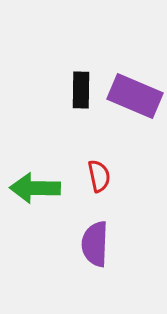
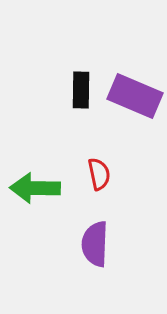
red semicircle: moved 2 px up
